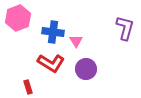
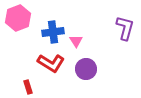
blue cross: rotated 15 degrees counterclockwise
